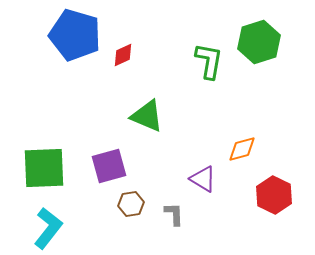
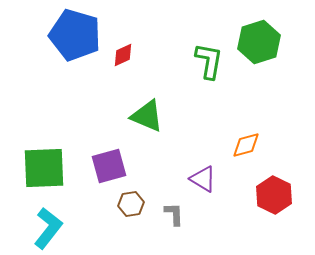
orange diamond: moved 4 px right, 4 px up
